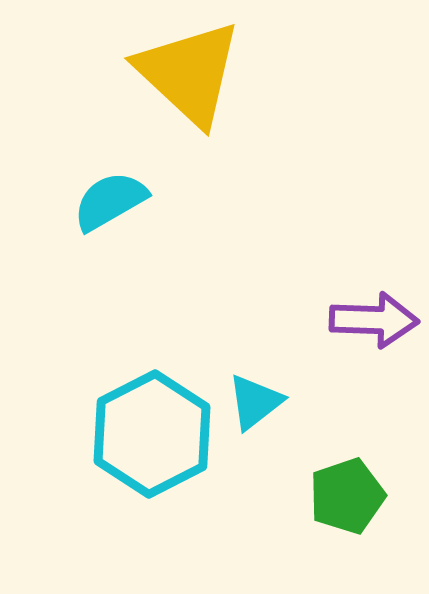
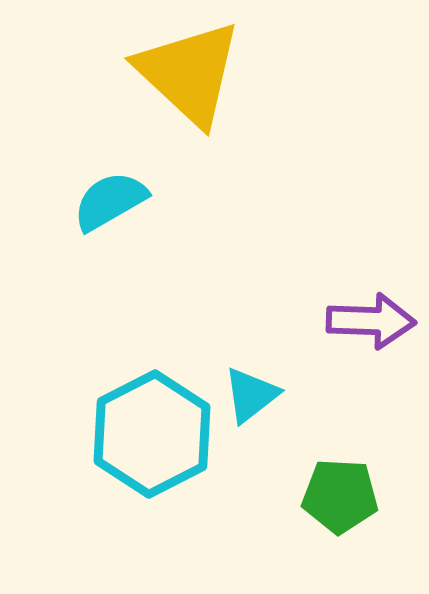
purple arrow: moved 3 px left, 1 px down
cyan triangle: moved 4 px left, 7 px up
green pentagon: moved 7 px left; rotated 22 degrees clockwise
